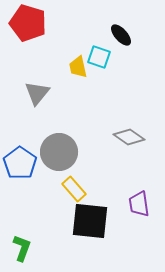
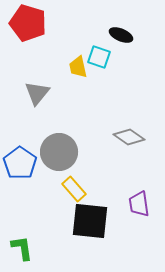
black ellipse: rotated 25 degrees counterclockwise
green L-shape: rotated 28 degrees counterclockwise
